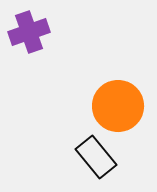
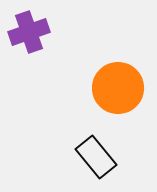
orange circle: moved 18 px up
